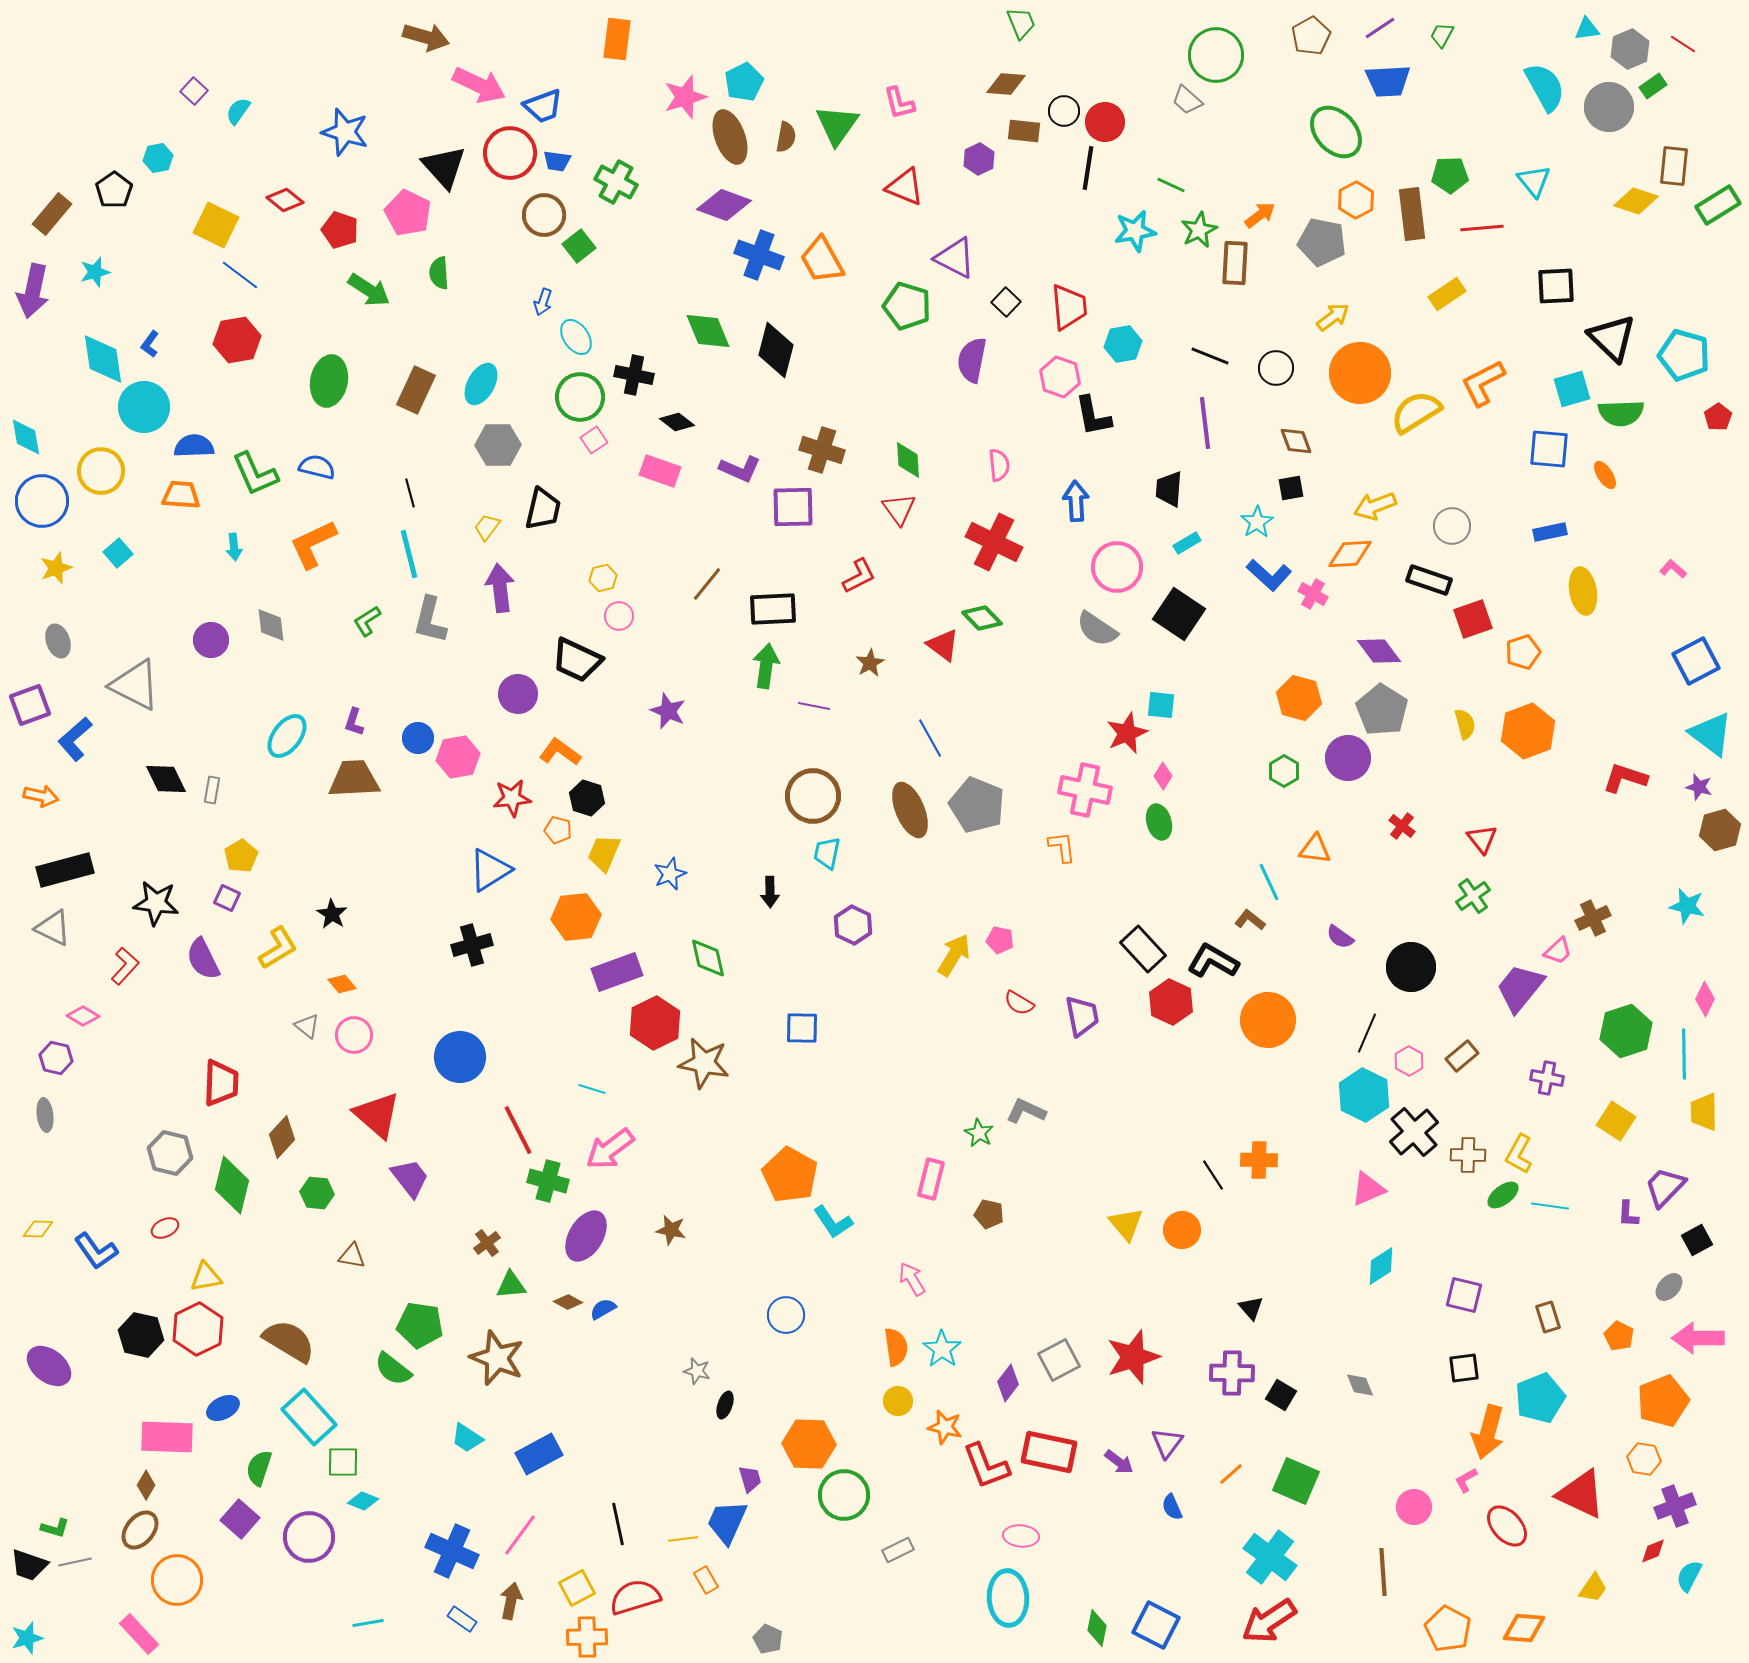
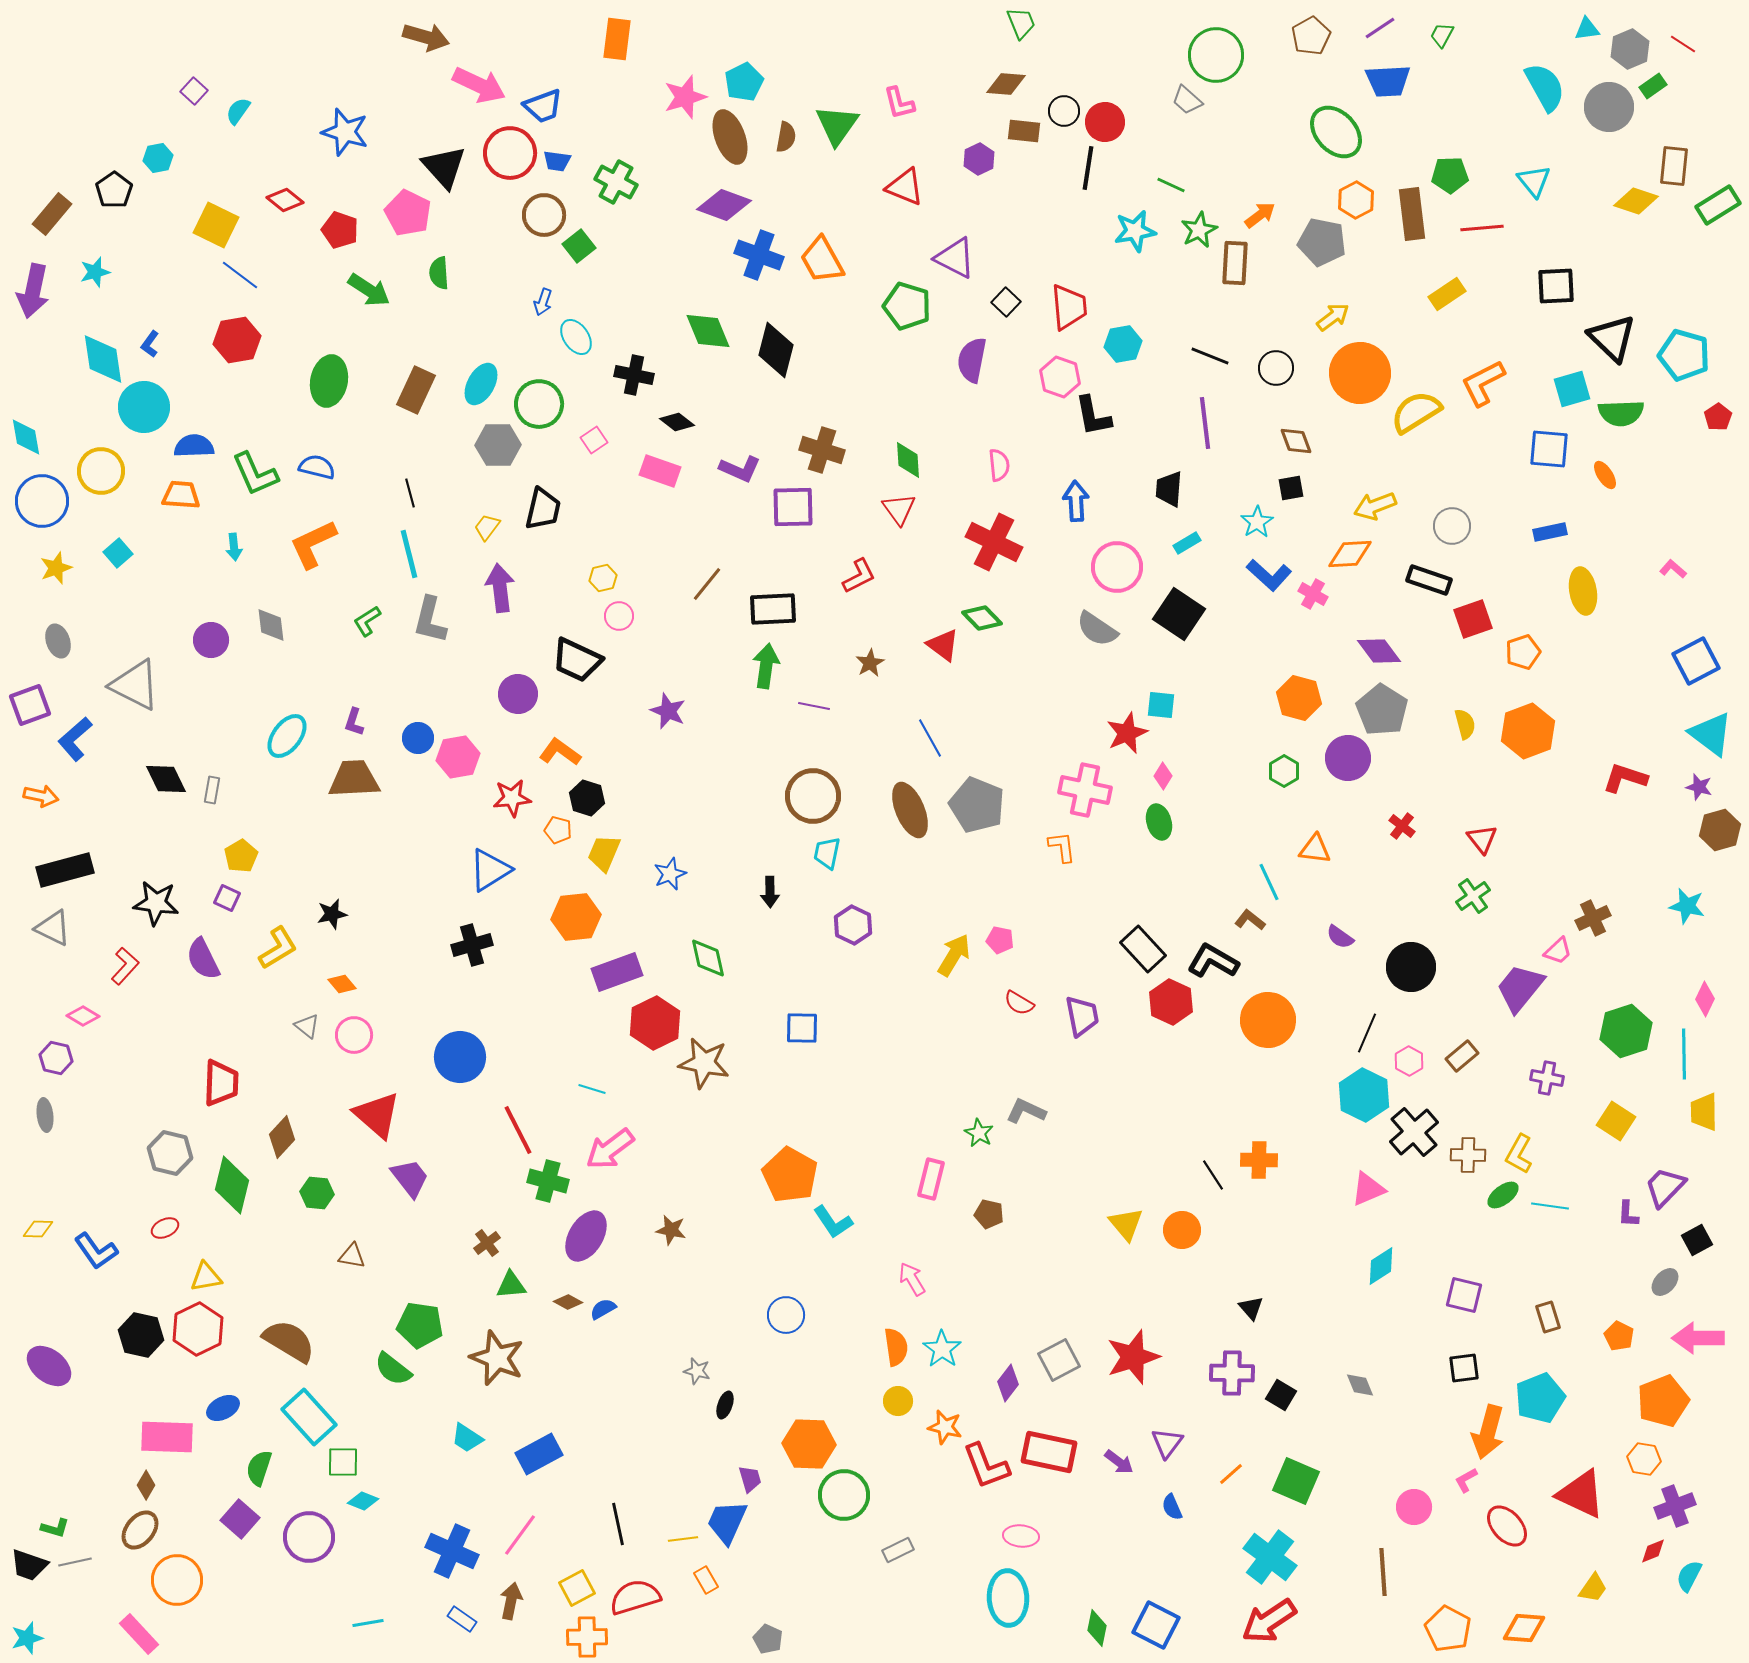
green circle at (580, 397): moved 41 px left, 7 px down
black star at (332, 914): rotated 28 degrees clockwise
gray ellipse at (1669, 1287): moved 4 px left, 5 px up
